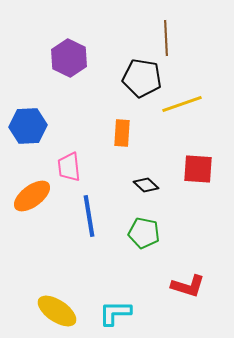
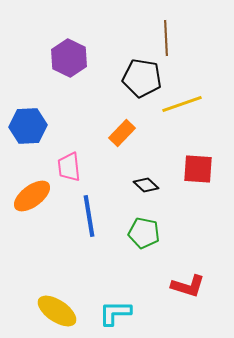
orange rectangle: rotated 40 degrees clockwise
